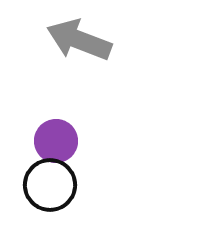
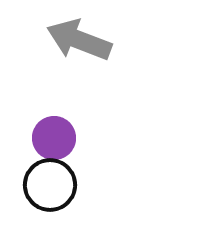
purple circle: moved 2 px left, 3 px up
